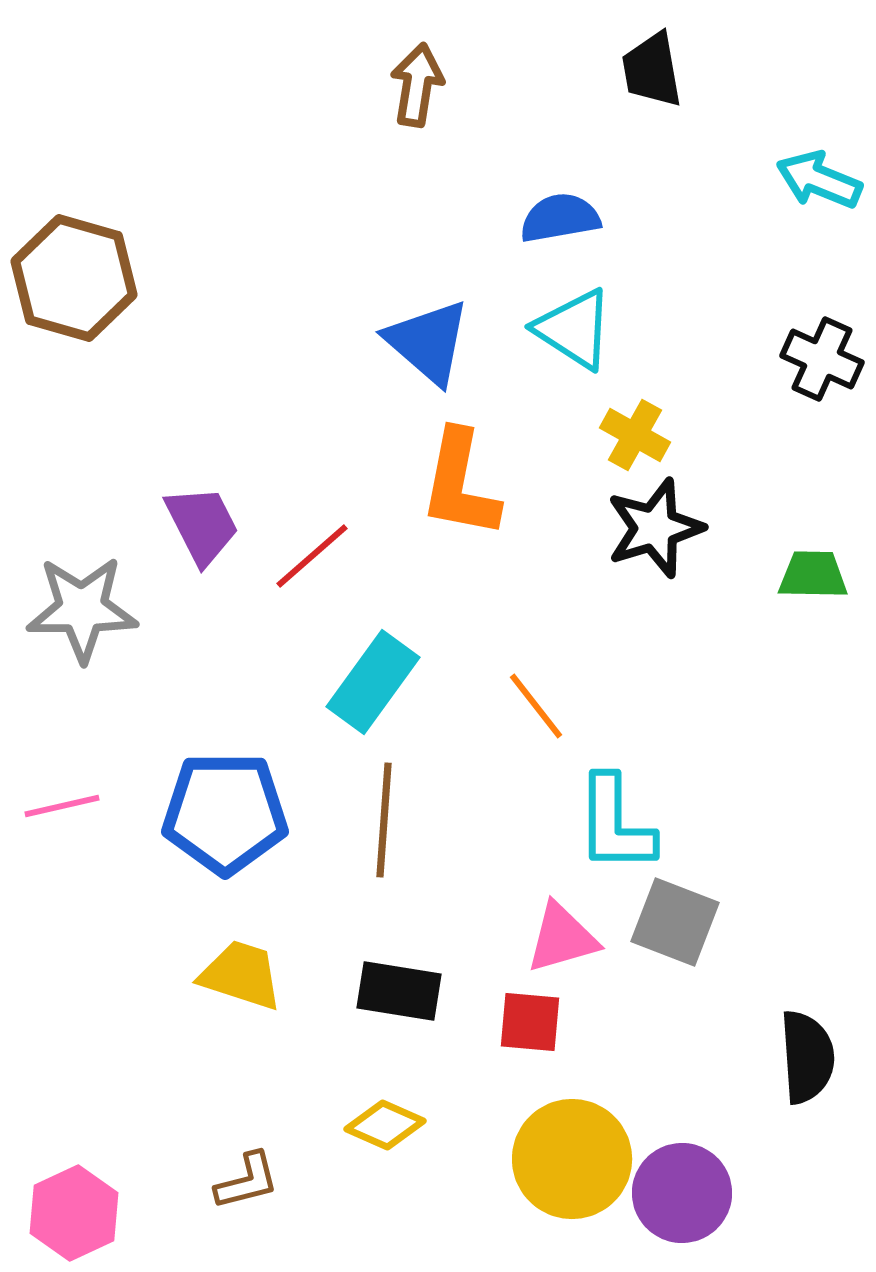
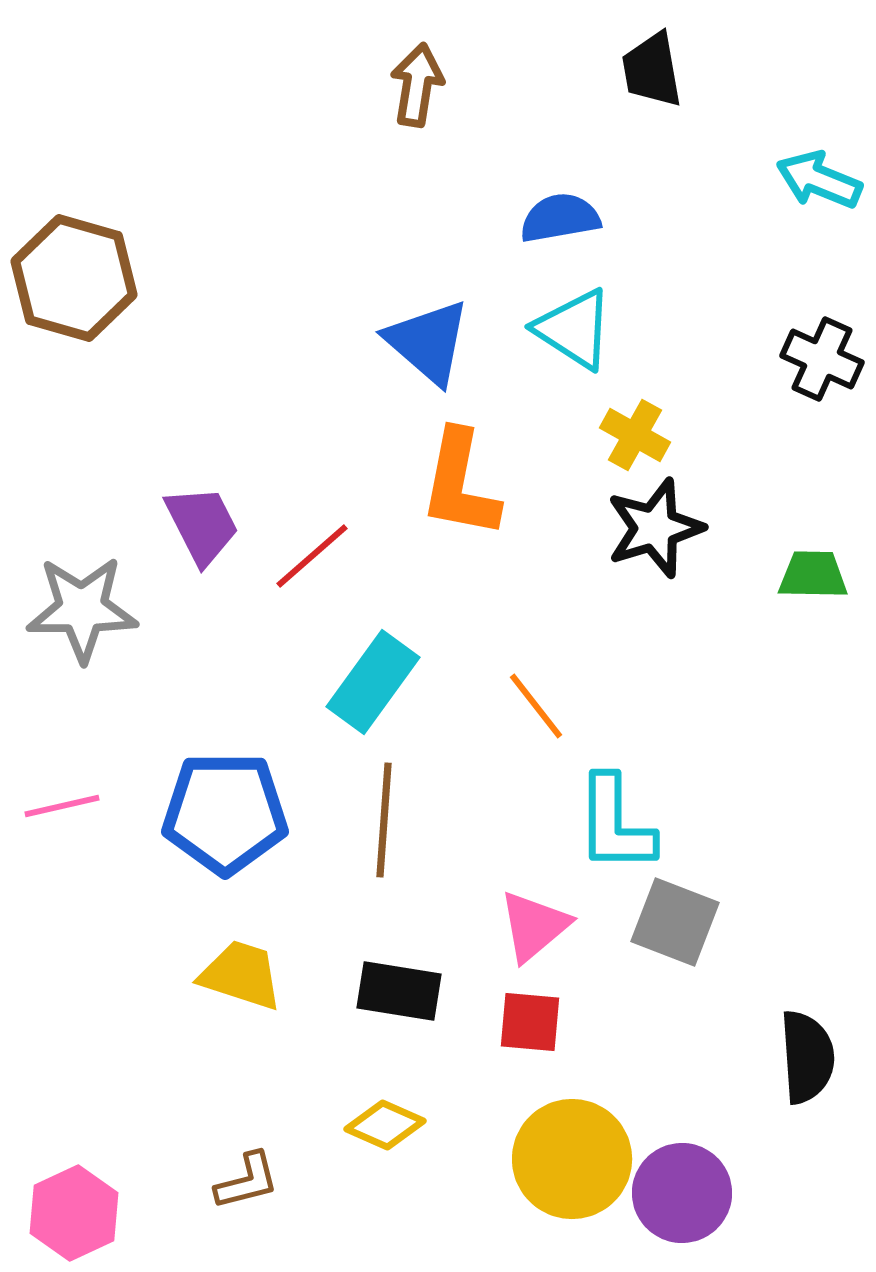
pink triangle: moved 28 px left, 12 px up; rotated 24 degrees counterclockwise
